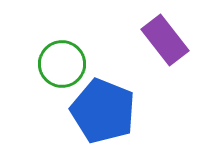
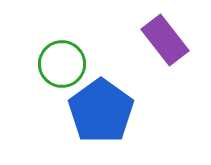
blue pentagon: moved 2 px left; rotated 14 degrees clockwise
